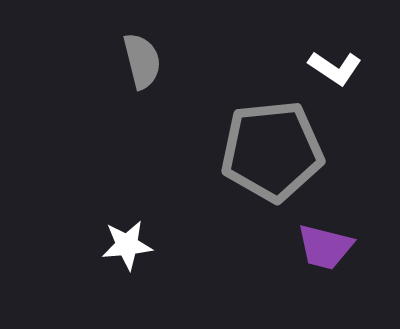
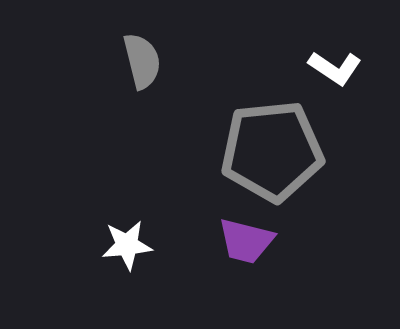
purple trapezoid: moved 79 px left, 6 px up
